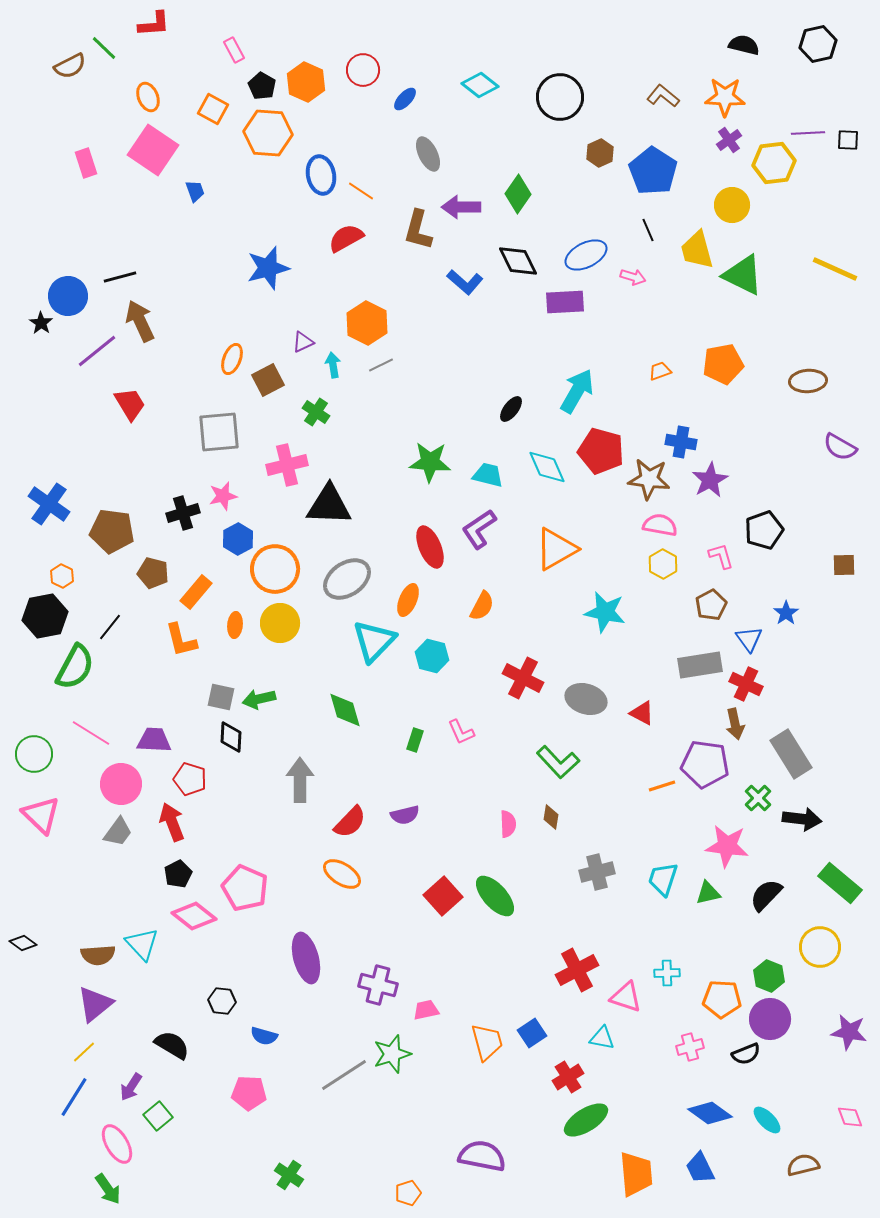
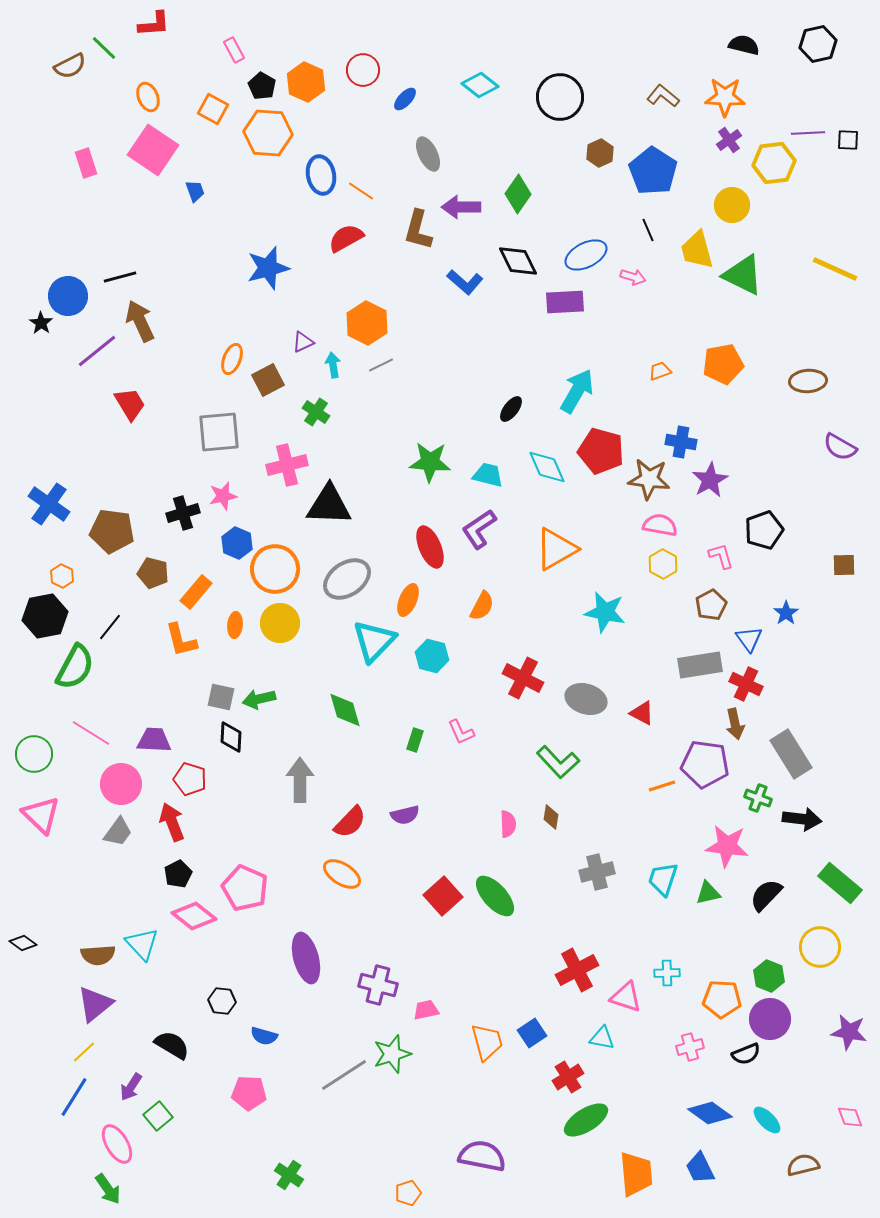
blue hexagon at (238, 539): moved 1 px left, 4 px down; rotated 8 degrees counterclockwise
green cross at (758, 798): rotated 24 degrees counterclockwise
